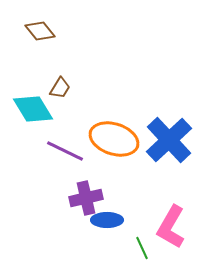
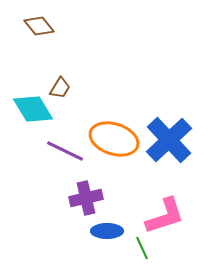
brown diamond: moved 1 px left, 5 px up
blue ellipse: moved 11 px down
pink L-shape: moved 6 px left, 11 px up; rotated 138 degrees counterclockwise
